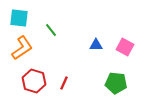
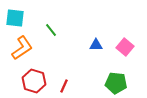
cyan square: moved 4 px left
pink square: rotated 12 degrees clockwise
red line: moved 3 px down
